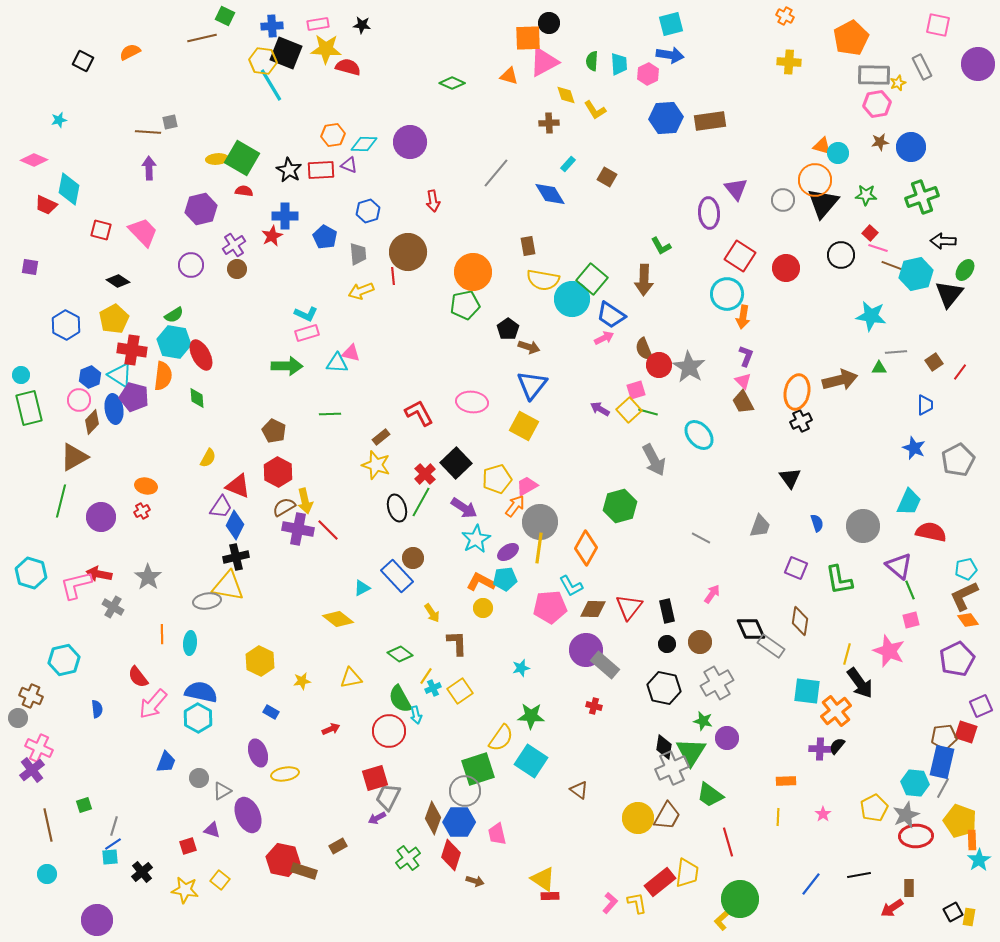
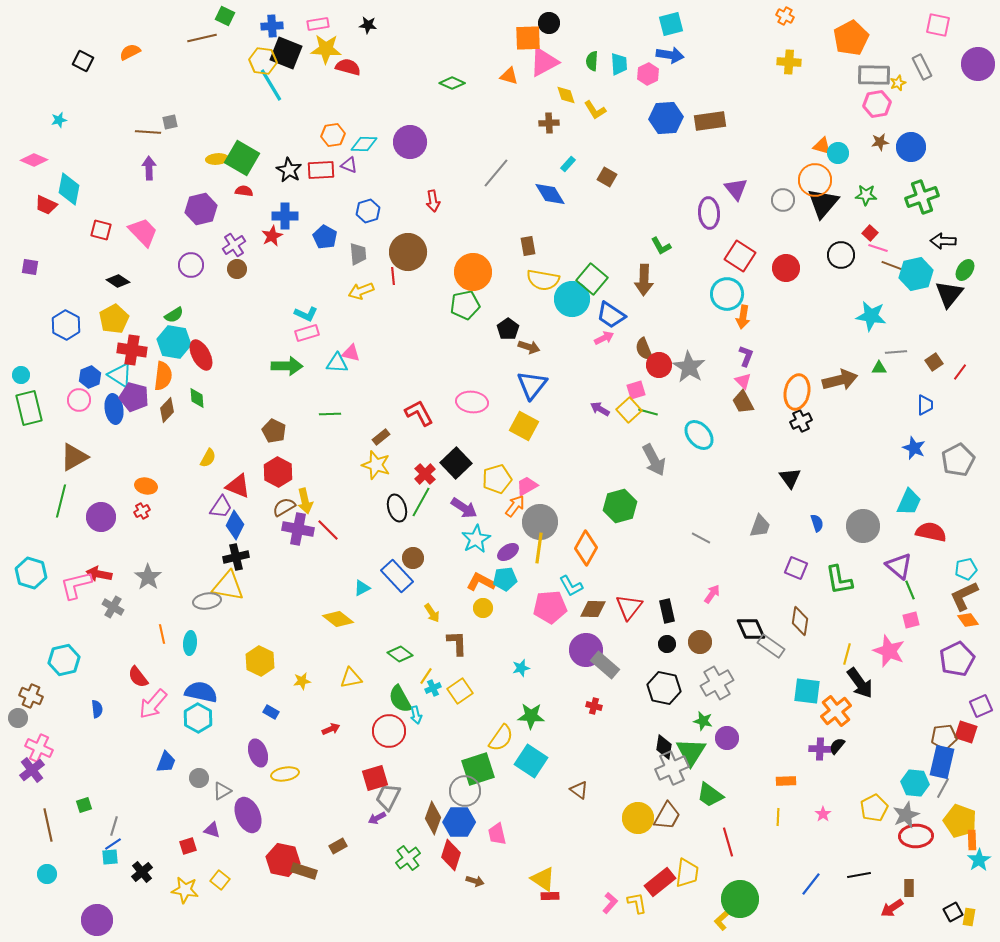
black star at (362, 25): moved 6 px right
brown diamond at (92, 422): moved 75 px right, 12 px up
orange line at (162, 634): rotated 12 degrees counterclockwise
